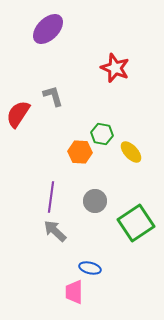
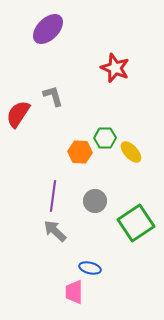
green hexagon: moved 3 px right, 4 px down; rotated 10 degrees counterclockwise
purple line: moved 2 px right, 1 px up
